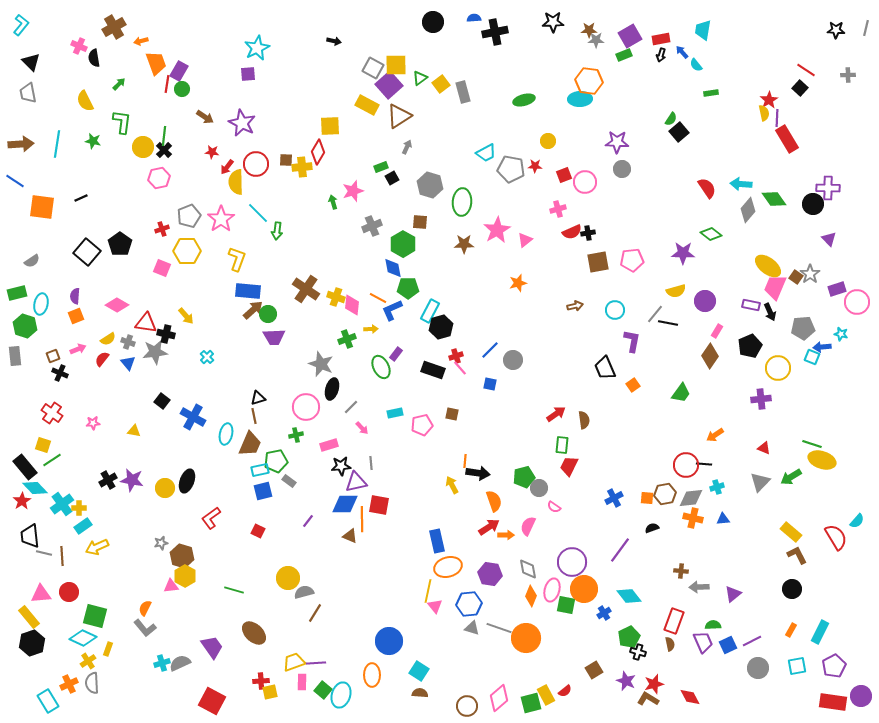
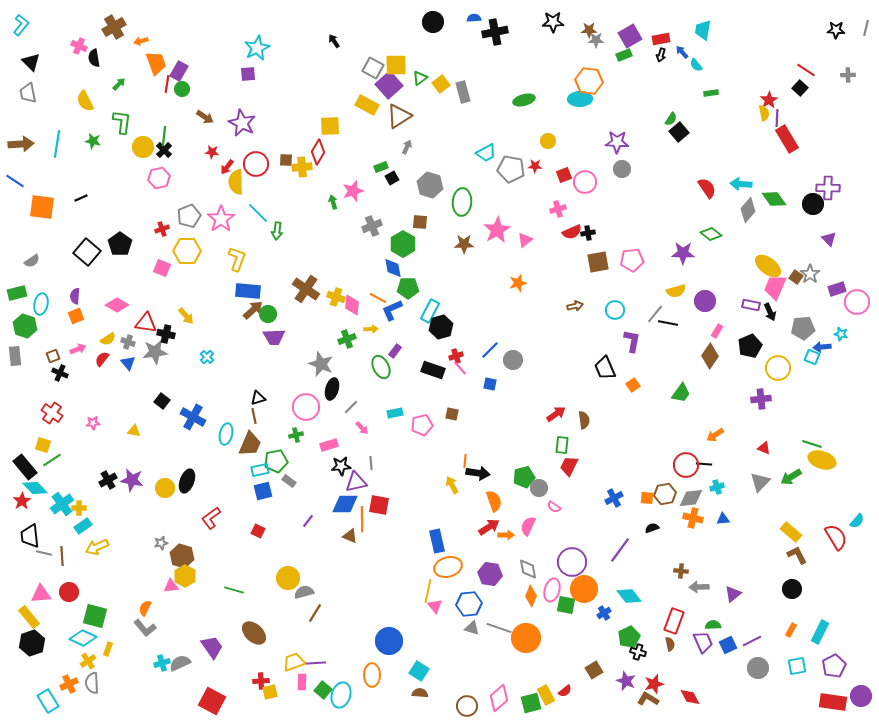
black arrow at (334, 41): rotated 136 degrees counterclockwise
purple rectangle at (396, 354): moved 1 px left, 3 px up
